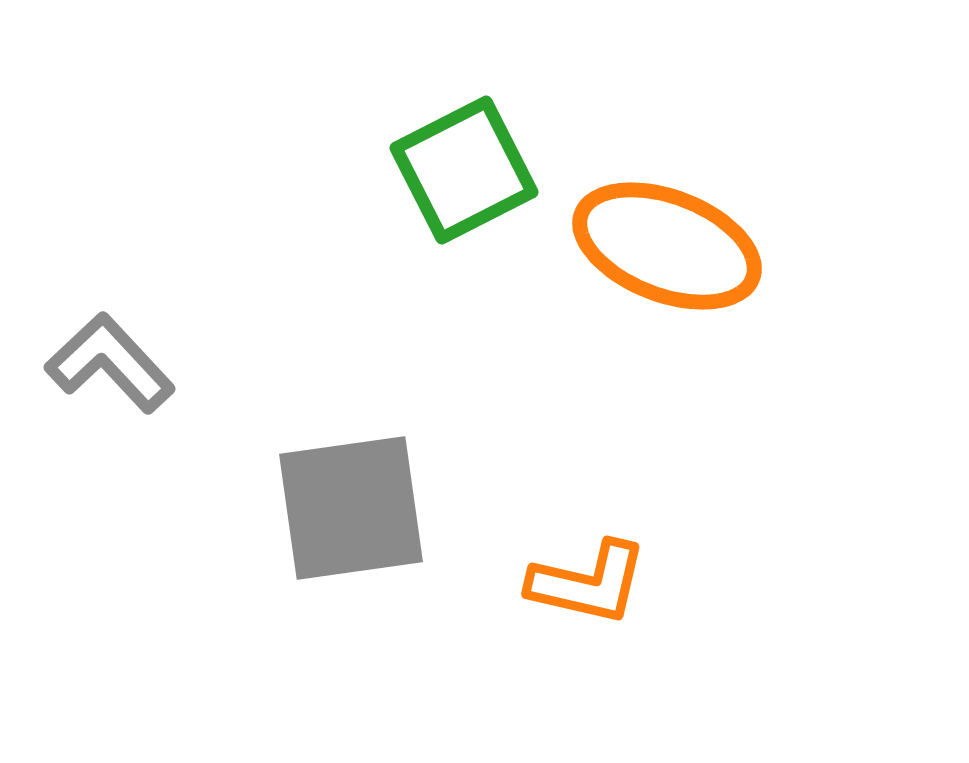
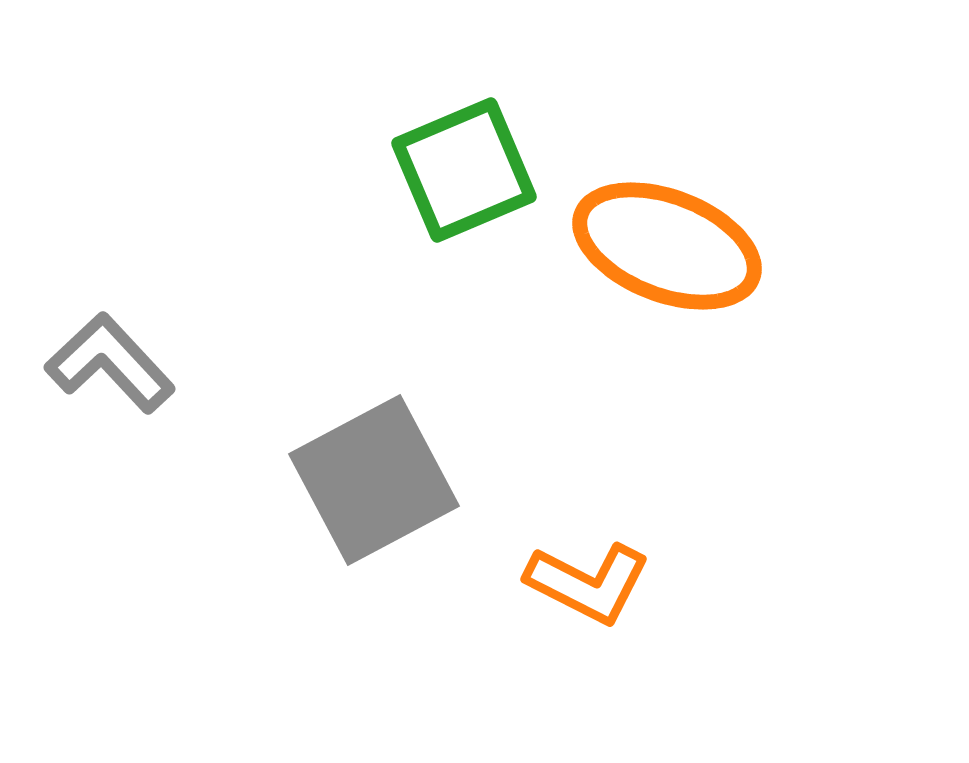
green square: rotated 4 degrees clockwise
gray square: moved 23 px right, 28 px up; rotated 20 degrees counterclockwise
orange L-shape: rotated 14 degrees clockwise
